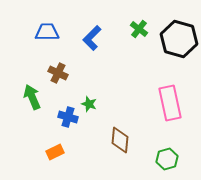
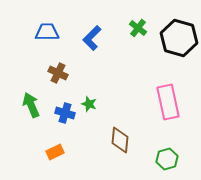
green cross: moved 1 px left, 1 px up
black hexagon: moved 1 px up
green arrow: moved 1 px left, 8 px down
pink rectangle: moved 2 px left, 1 px up
blue cross: moved 3 px left, 4 px up
